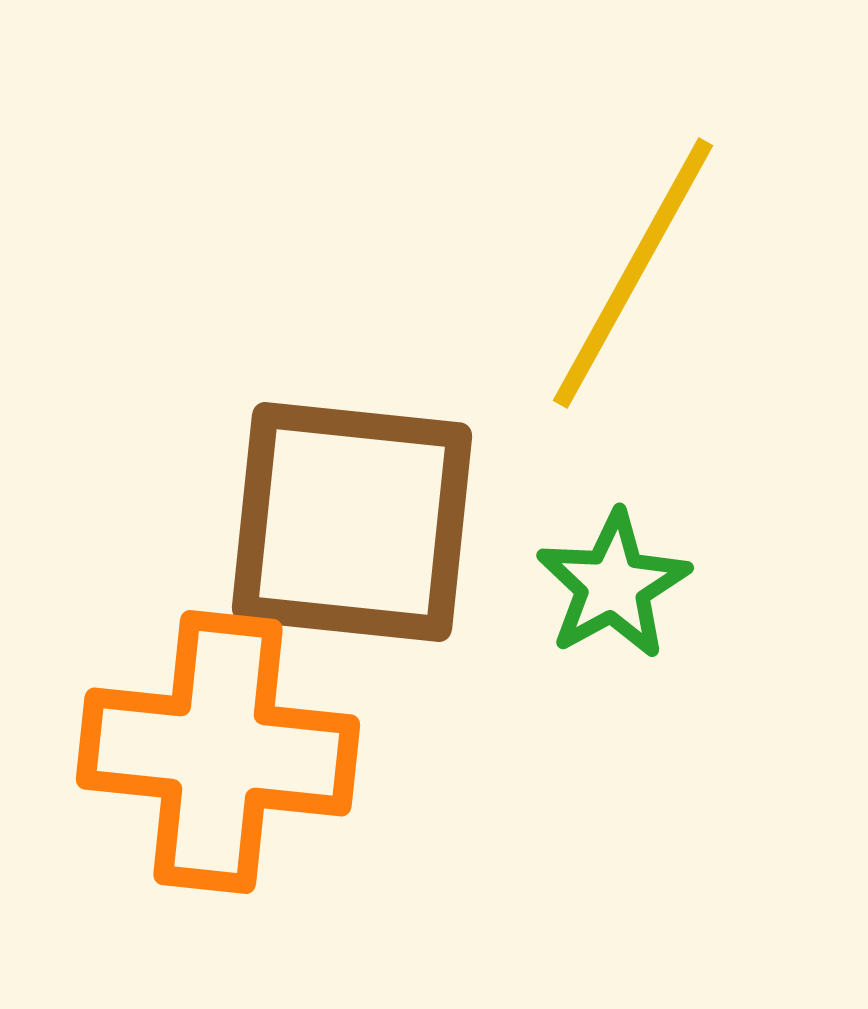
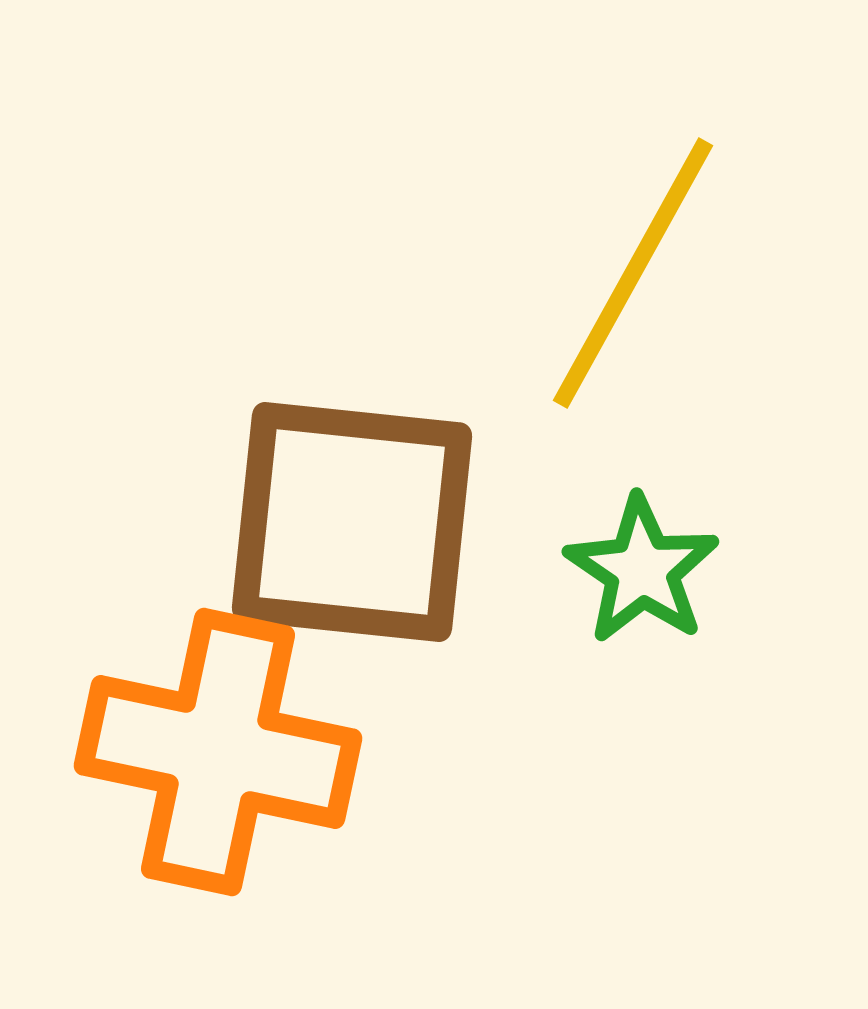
green star: moved 29 px right, 15 px up; rotated 9 degrees counterclockwise
orange cross: rotated 6 degrees clockwise
